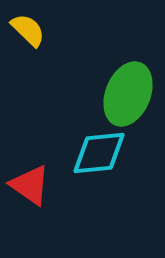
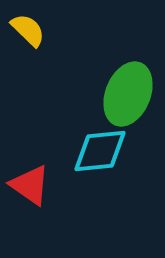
cyan diamond: moved 1 px right, 2 px up
